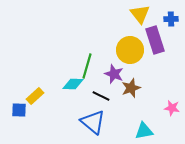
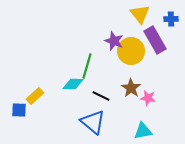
purple rectangle: rotated 12 degrees counterclockwise
yellow circle: moved 1 px right, 1 px down
purple star: moved 33 px up
brown star: rotated 18 degrees counterclockwise
pink star: moved 24 px left, 10 px up
cyan triangle: moved 1 px left
